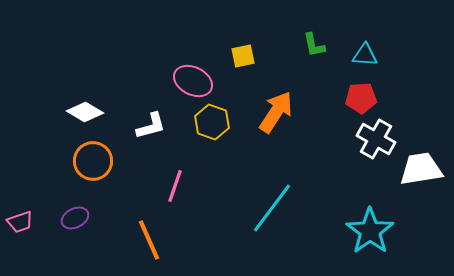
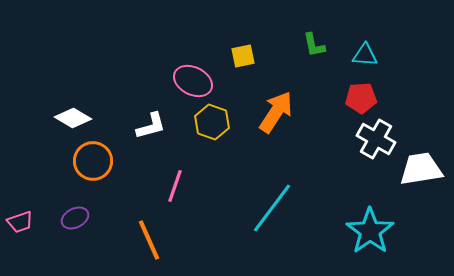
white diamond: moved 12 px left, 6 px down
